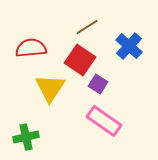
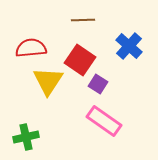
brown line: moved 4 px left, 7 px up; rotated 30 degrees clockwise
yellow triangle: moved 2 px left, 7 px up
